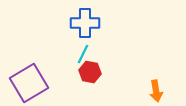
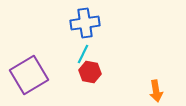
blue cross: rotated 8 degrees counterclockwise
purple square: moved 8 px up
